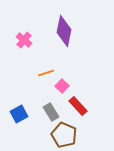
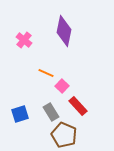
orange line: rotated 42 degrees clockwise
blue square: moved 1 px right; rotated 12 degrees clockwise
